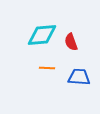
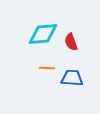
cyan diamond: moved 1 px right, 1 px up
blue trapezoid: moved 7 px left, 1 px down
